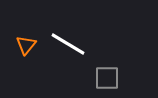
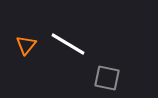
gray square: rotated 12 degrees clockwise
